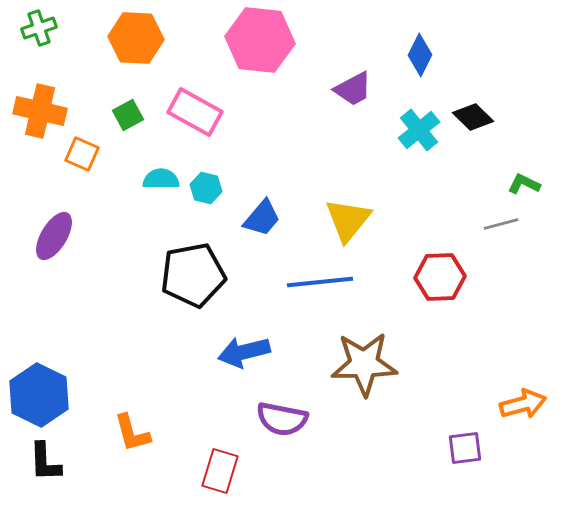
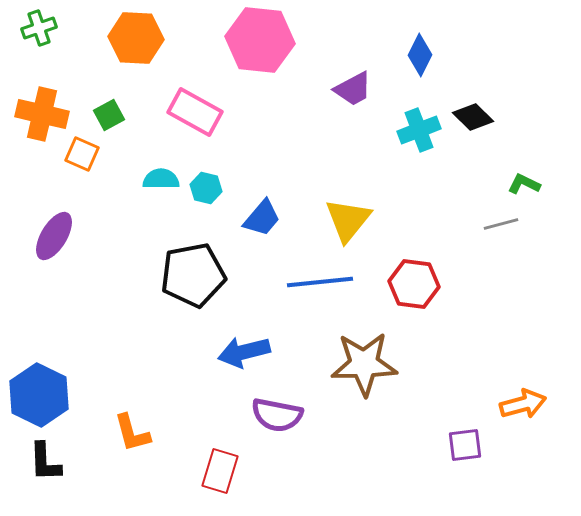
orange cross: moved 2 px right, 3 px down
green square: moved 19 px left
cyan cross: rotated 18 degrees clockwise
red hexagon: moved 26 px left, 7 px down; rotated 9 degrees clockwise
purple semicircle: moved 5 px left, 4 px up
purple square: moved 3 px up
